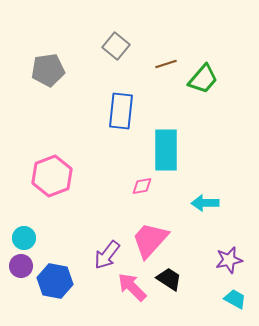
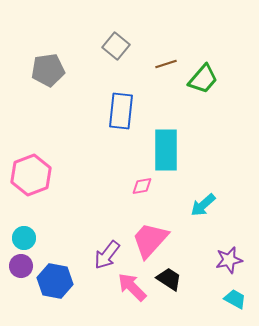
pink hexagon: moved 21 px left, 1 px up
cyan arrow: moved 2 px left, 2 px down; rotated 40 degrees counterclockwise
